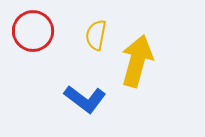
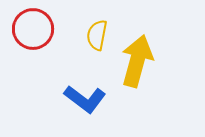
red circle: moved 2 px up
yellow semicircle: moved 1 px right
